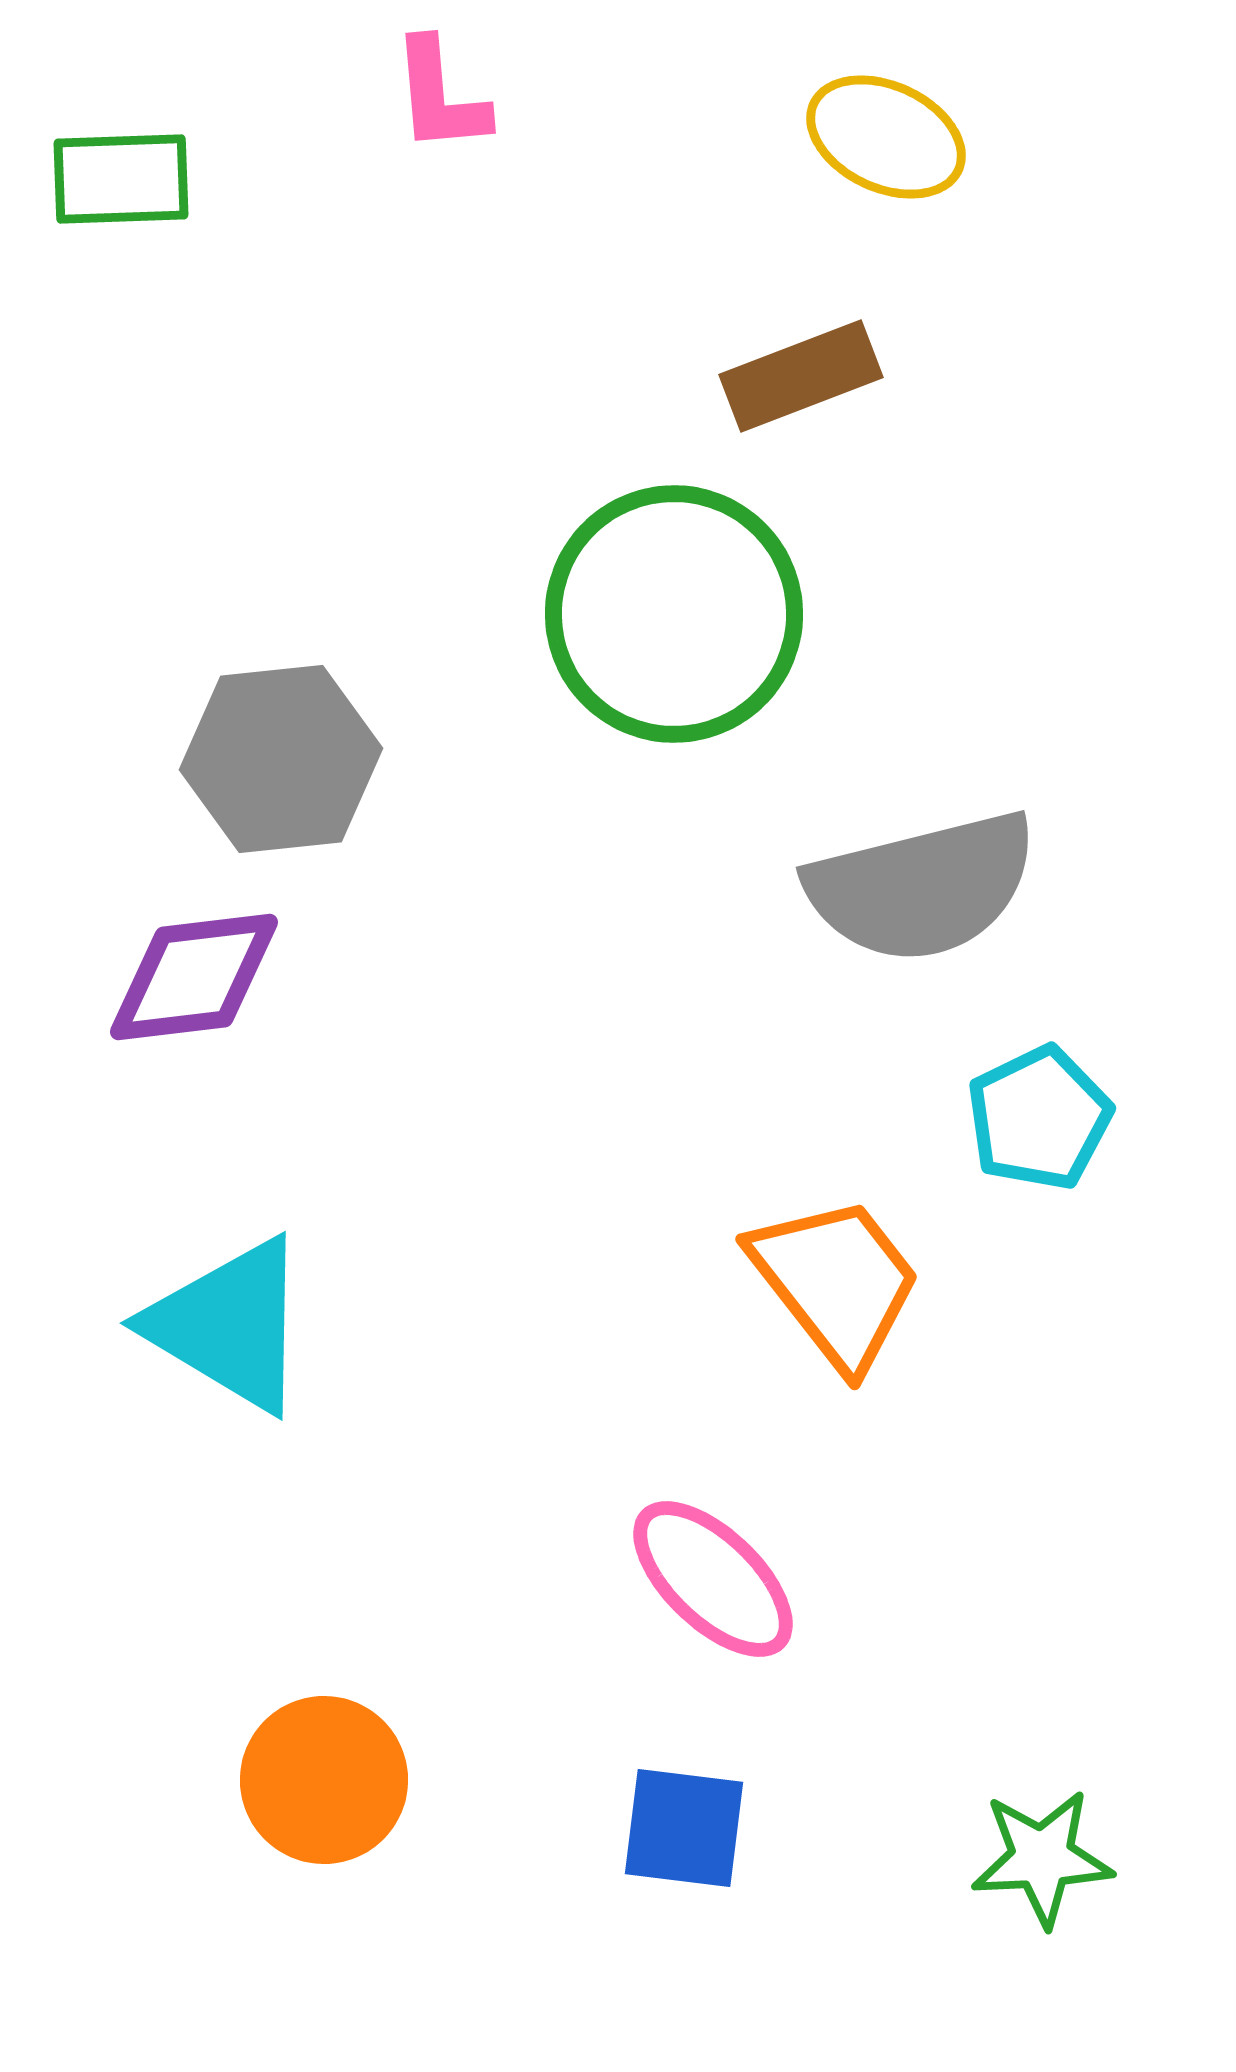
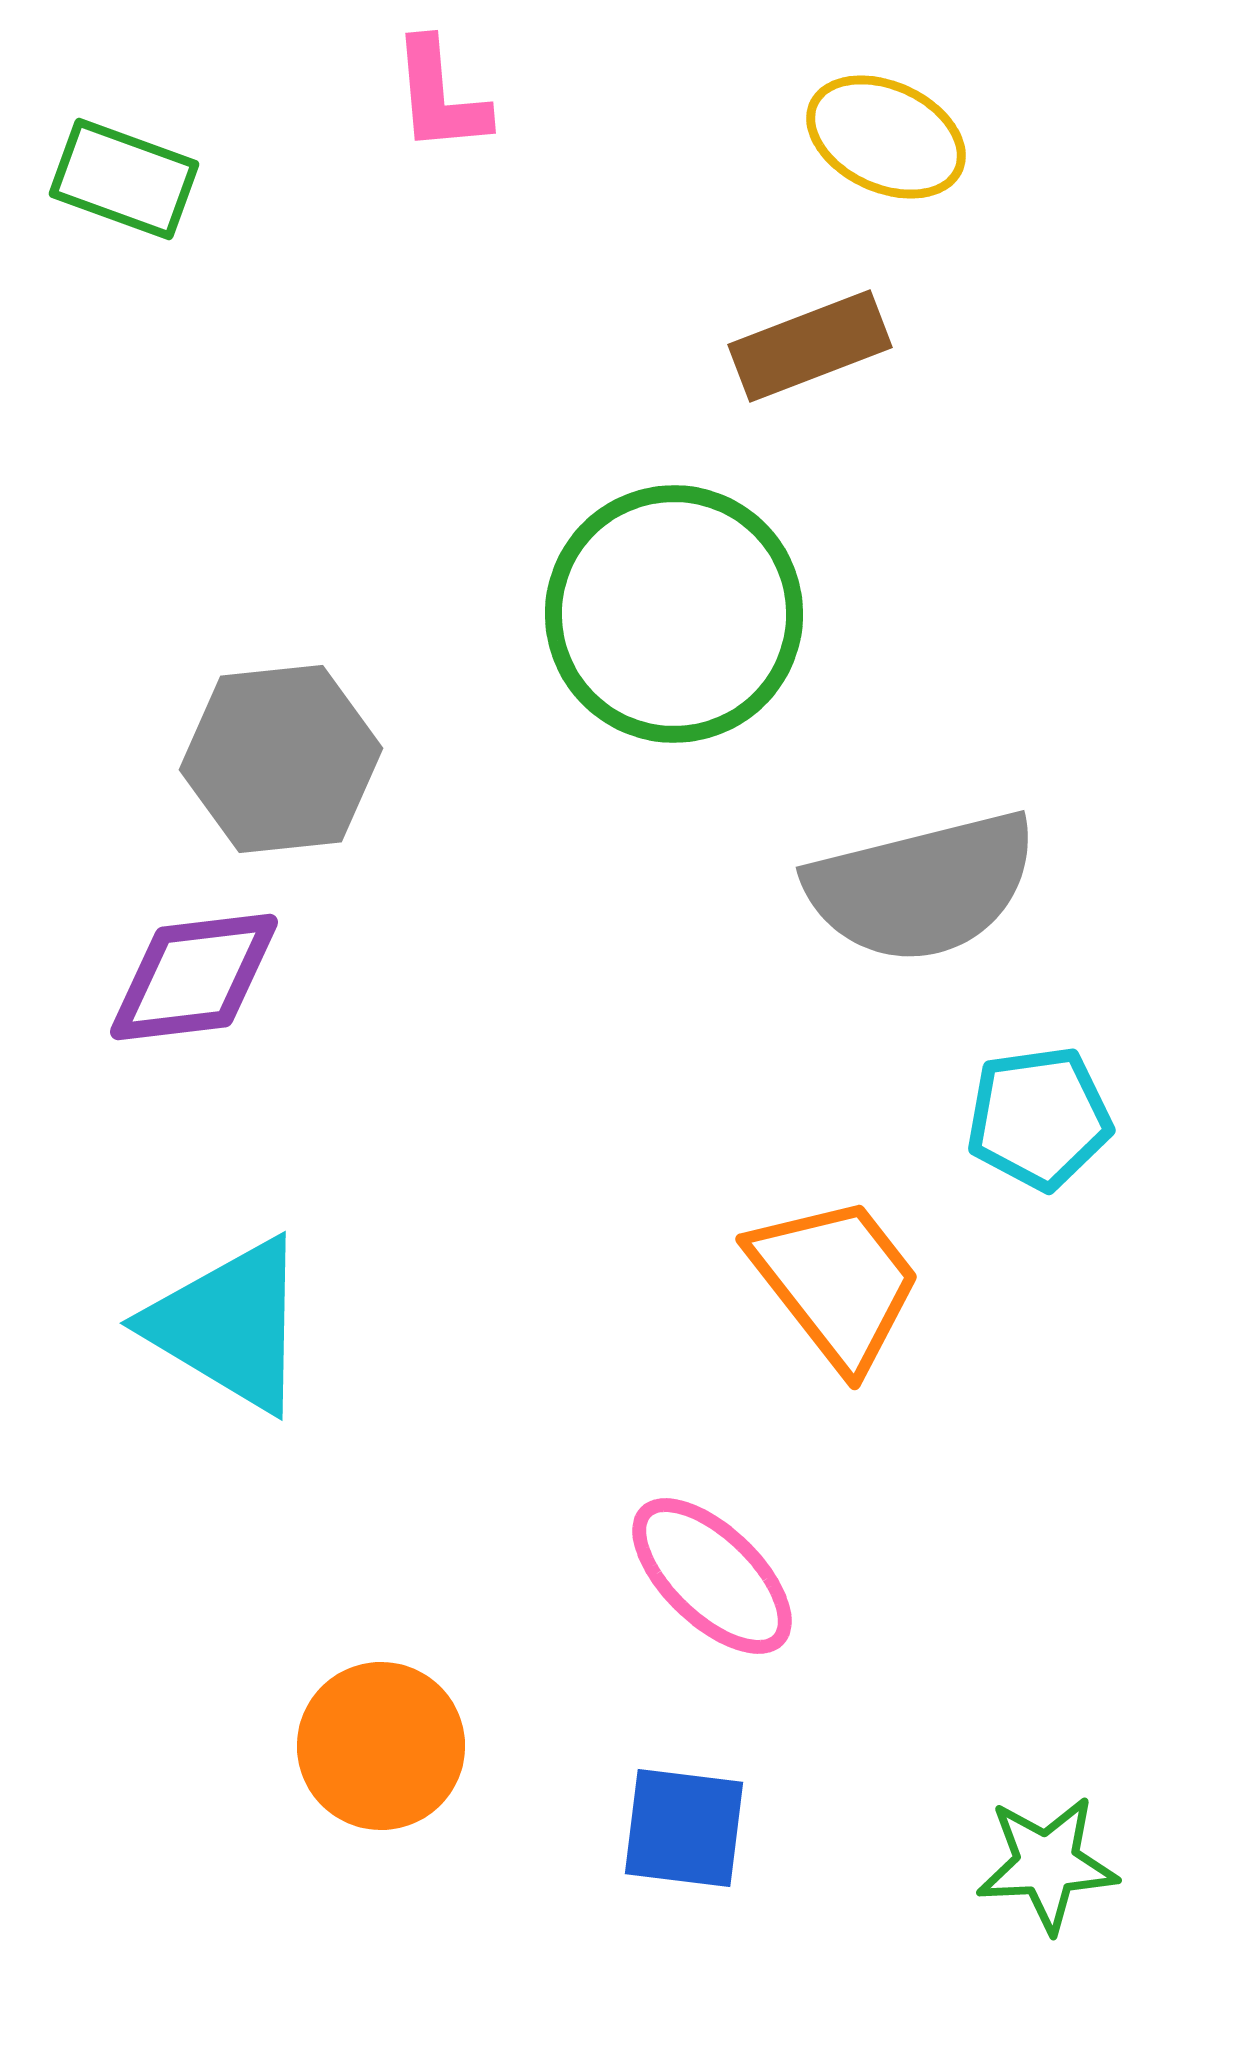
green rectangle: moved 3 px right; rotated 22 degrees clockwise
brown rectangle: moved 9 px right, 30 px up
cyan pentagon: rotated 18 degrees clockwise
pink ellipse: moved 1 px left, 3 px up
orange circle: moved 57 px right, 34 px up
green star: moved 5 px right, 6 px down
